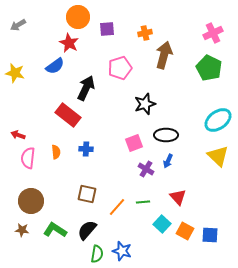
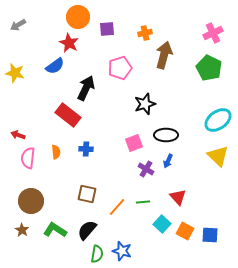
brown star: rotated 24 degrees clockwise
